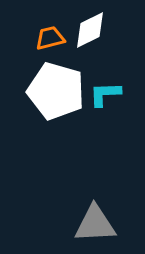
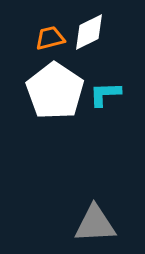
white diamond: moved 1 px left, 2 px down
white pentagon: moved 1 px left; rotated 18 degrees clockwise
